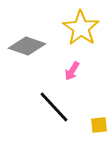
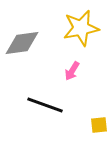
yellow star: rotated 27 degrees clockwise
gray diamond: moved 5 px left, 3 px up; rotated 27 degrees counterclockwise
black line: moved 9 px left, 2 px up; rotated 27 degrees counterclockwise
